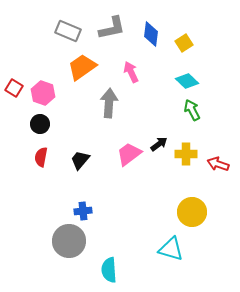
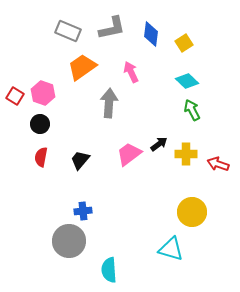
red square: moved 1 px right, 8 px down
